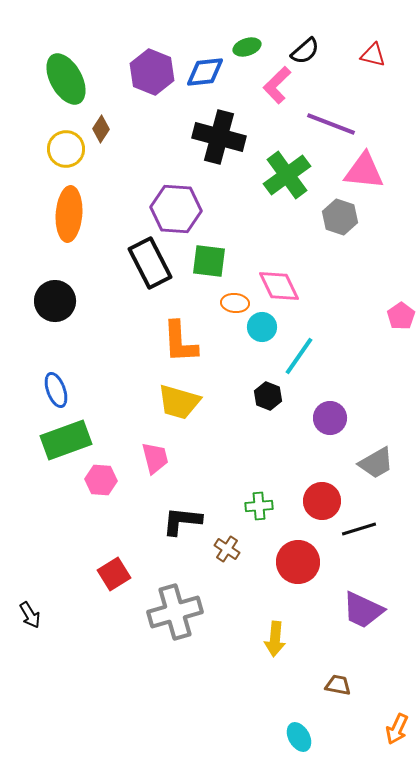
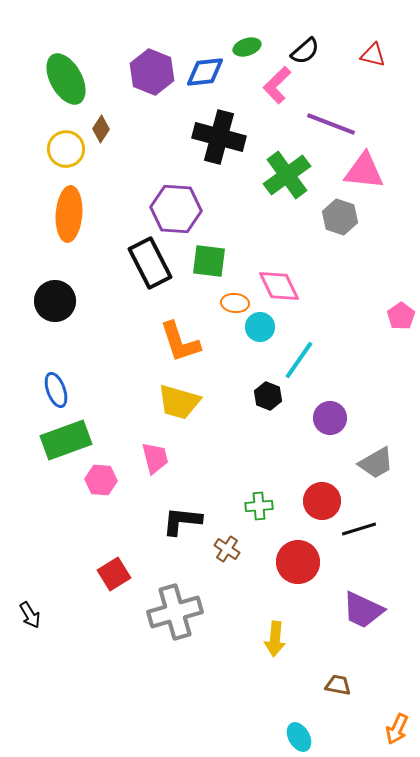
cyan circle at (262, 327): moved 2 px left
orange L-shape at (180, 342): rotated 15 degrees counterclockwise
cyan line at (299, 356): moved 4 px down
